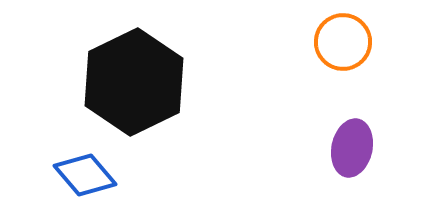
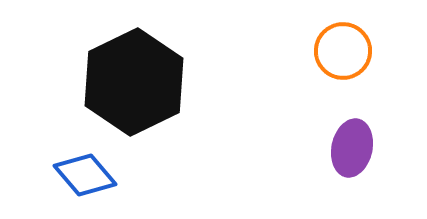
orange circle: moved 9 px down
